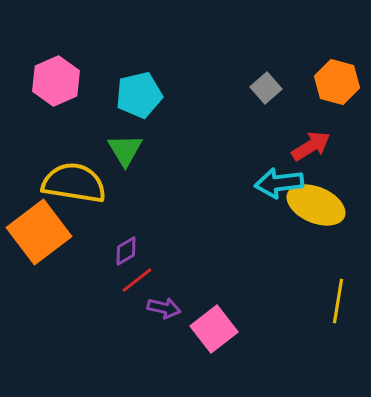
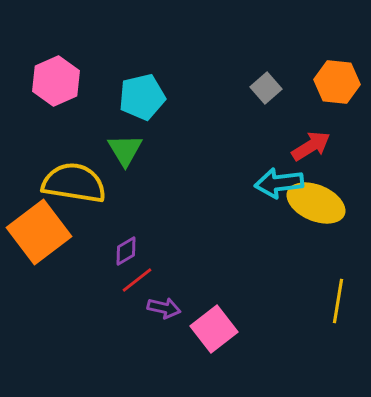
orange hexagon: rotated 9 degrees counterclockwise
cyan pentagon: moved 3 px right, 2 px down
yellow ellipse: moved 2 px up
